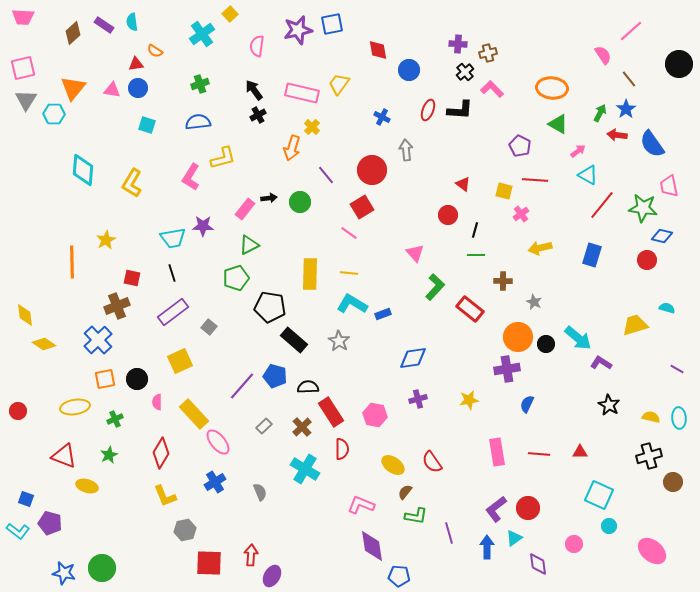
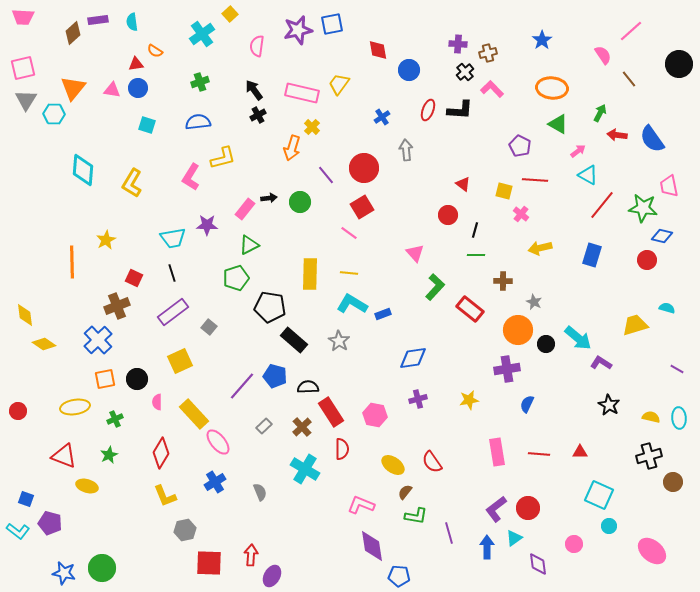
purple rectangle at (104, 25): moved 6 px left, 5 px up; rotated 42 degrees counterclockwise
green cross at (200, 84): moved 2 px up
blue star at (626, 109): moved 84 px left, 69 px up
blue cross at (382, 117): rotated 28 degrees clockwise
blue semicircle at (652, 144): moved 5 px up
red circle at (372, 170): moved 8 px left, 2 px up
pink cross at (521, 214): rotated 14 degrees counterclockwise
purple star at (203, 226): moved 4 px right, 1 px up
red square at (132, 278): moved 2 px right; rotated 12 degrees clockwise
orange circle at (518, 337): moved 7 px up
